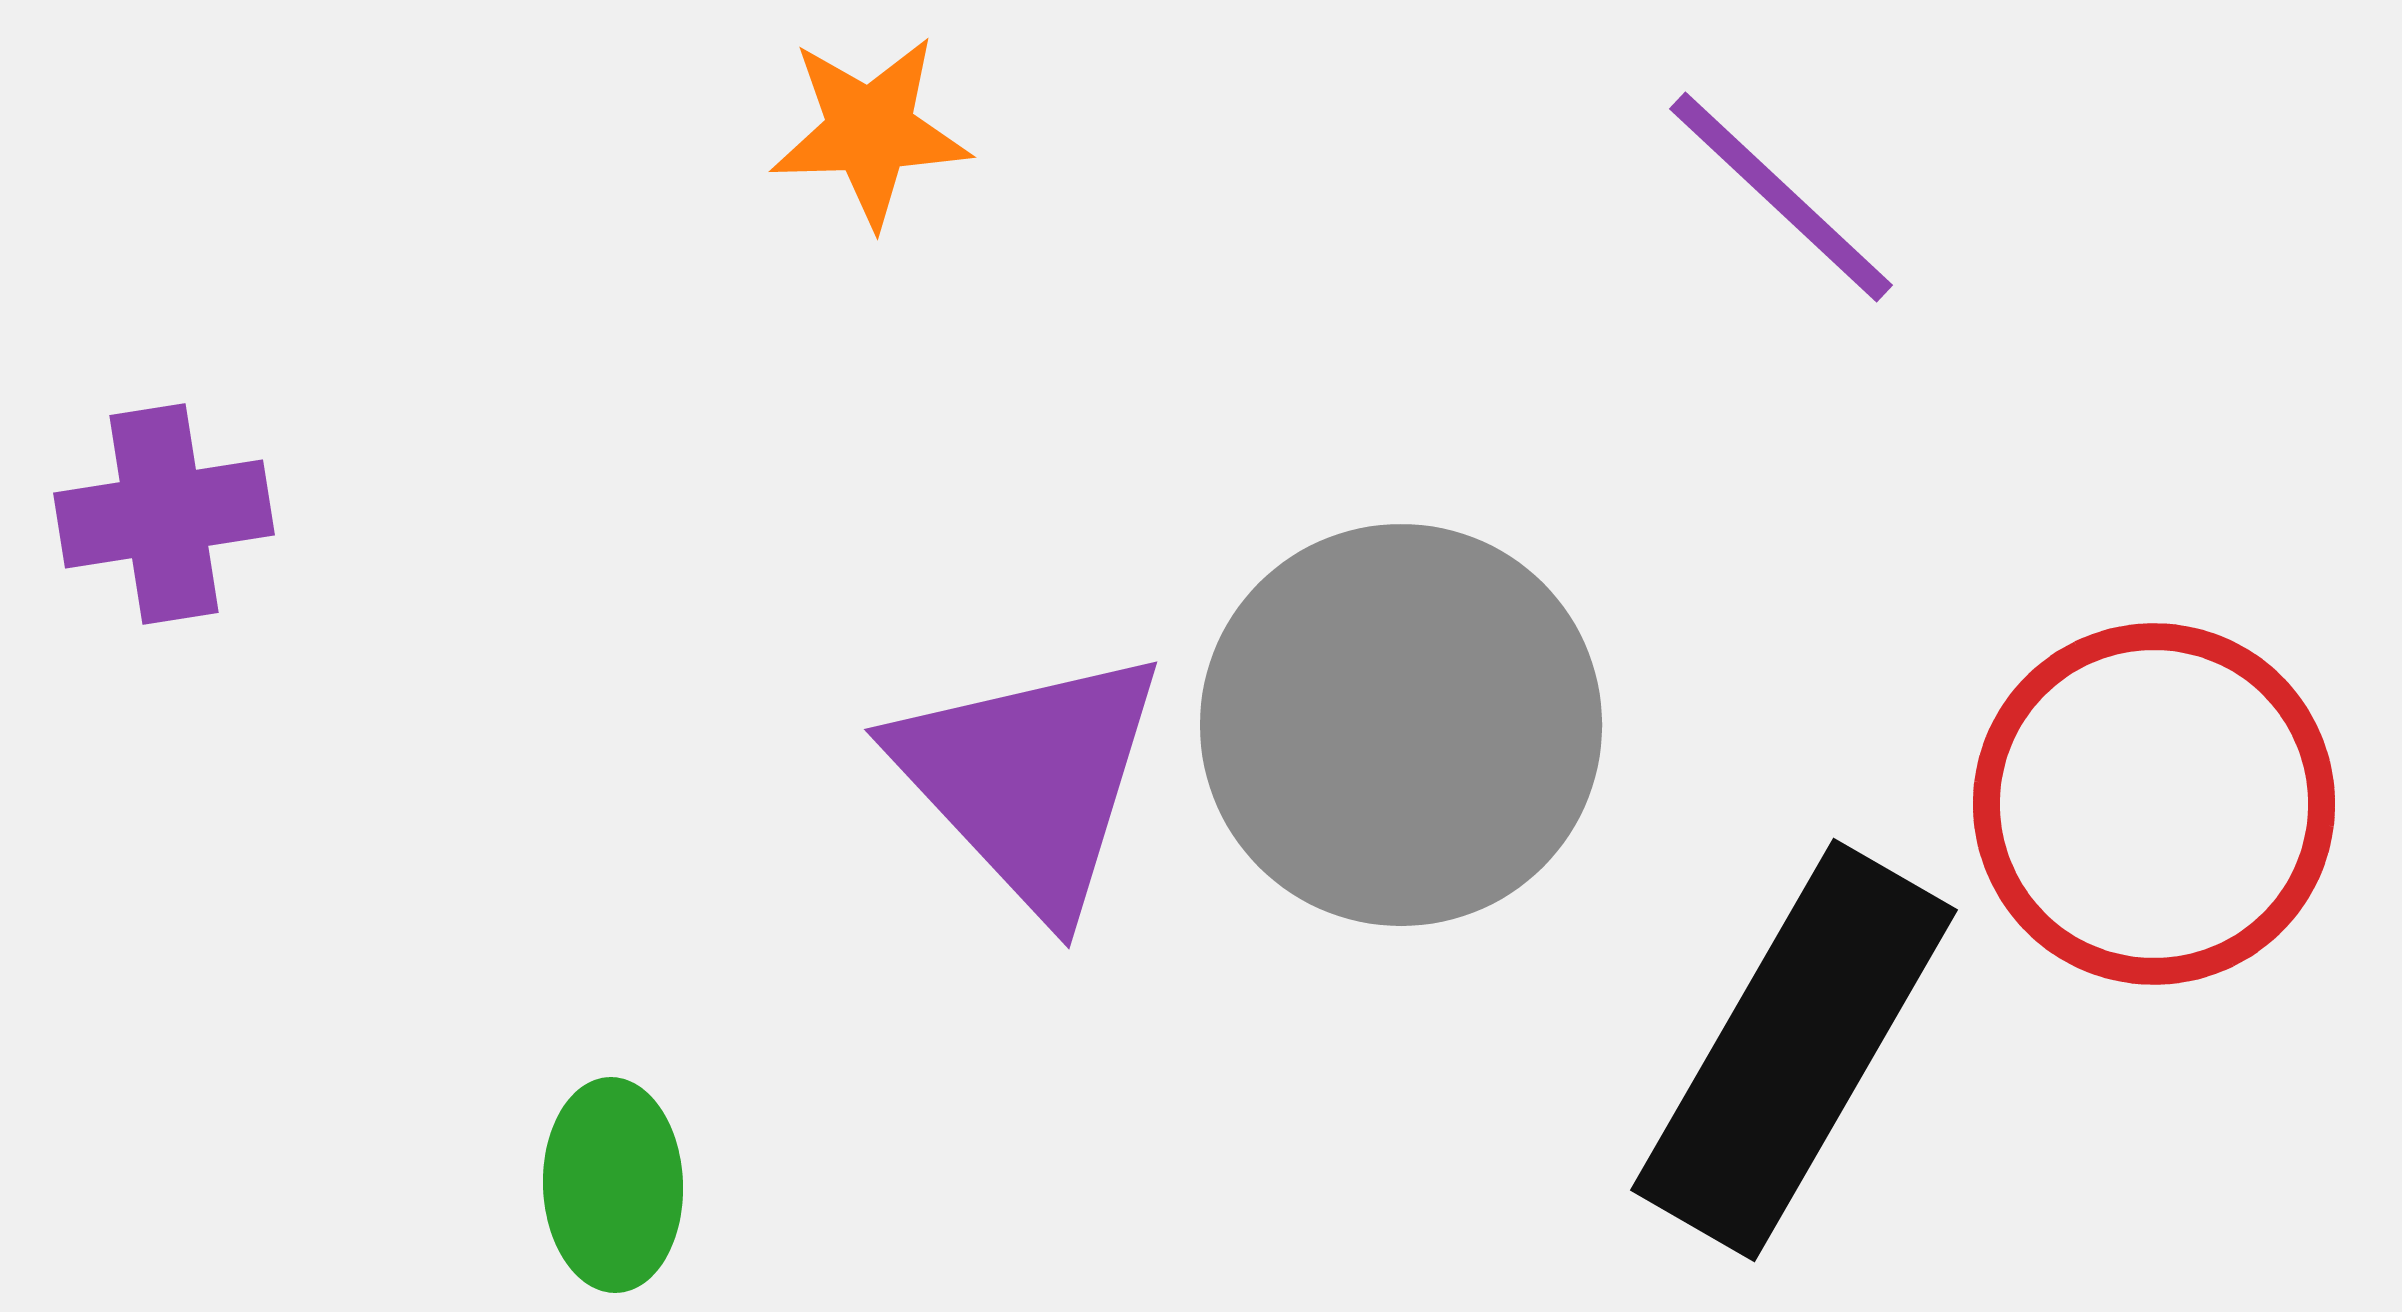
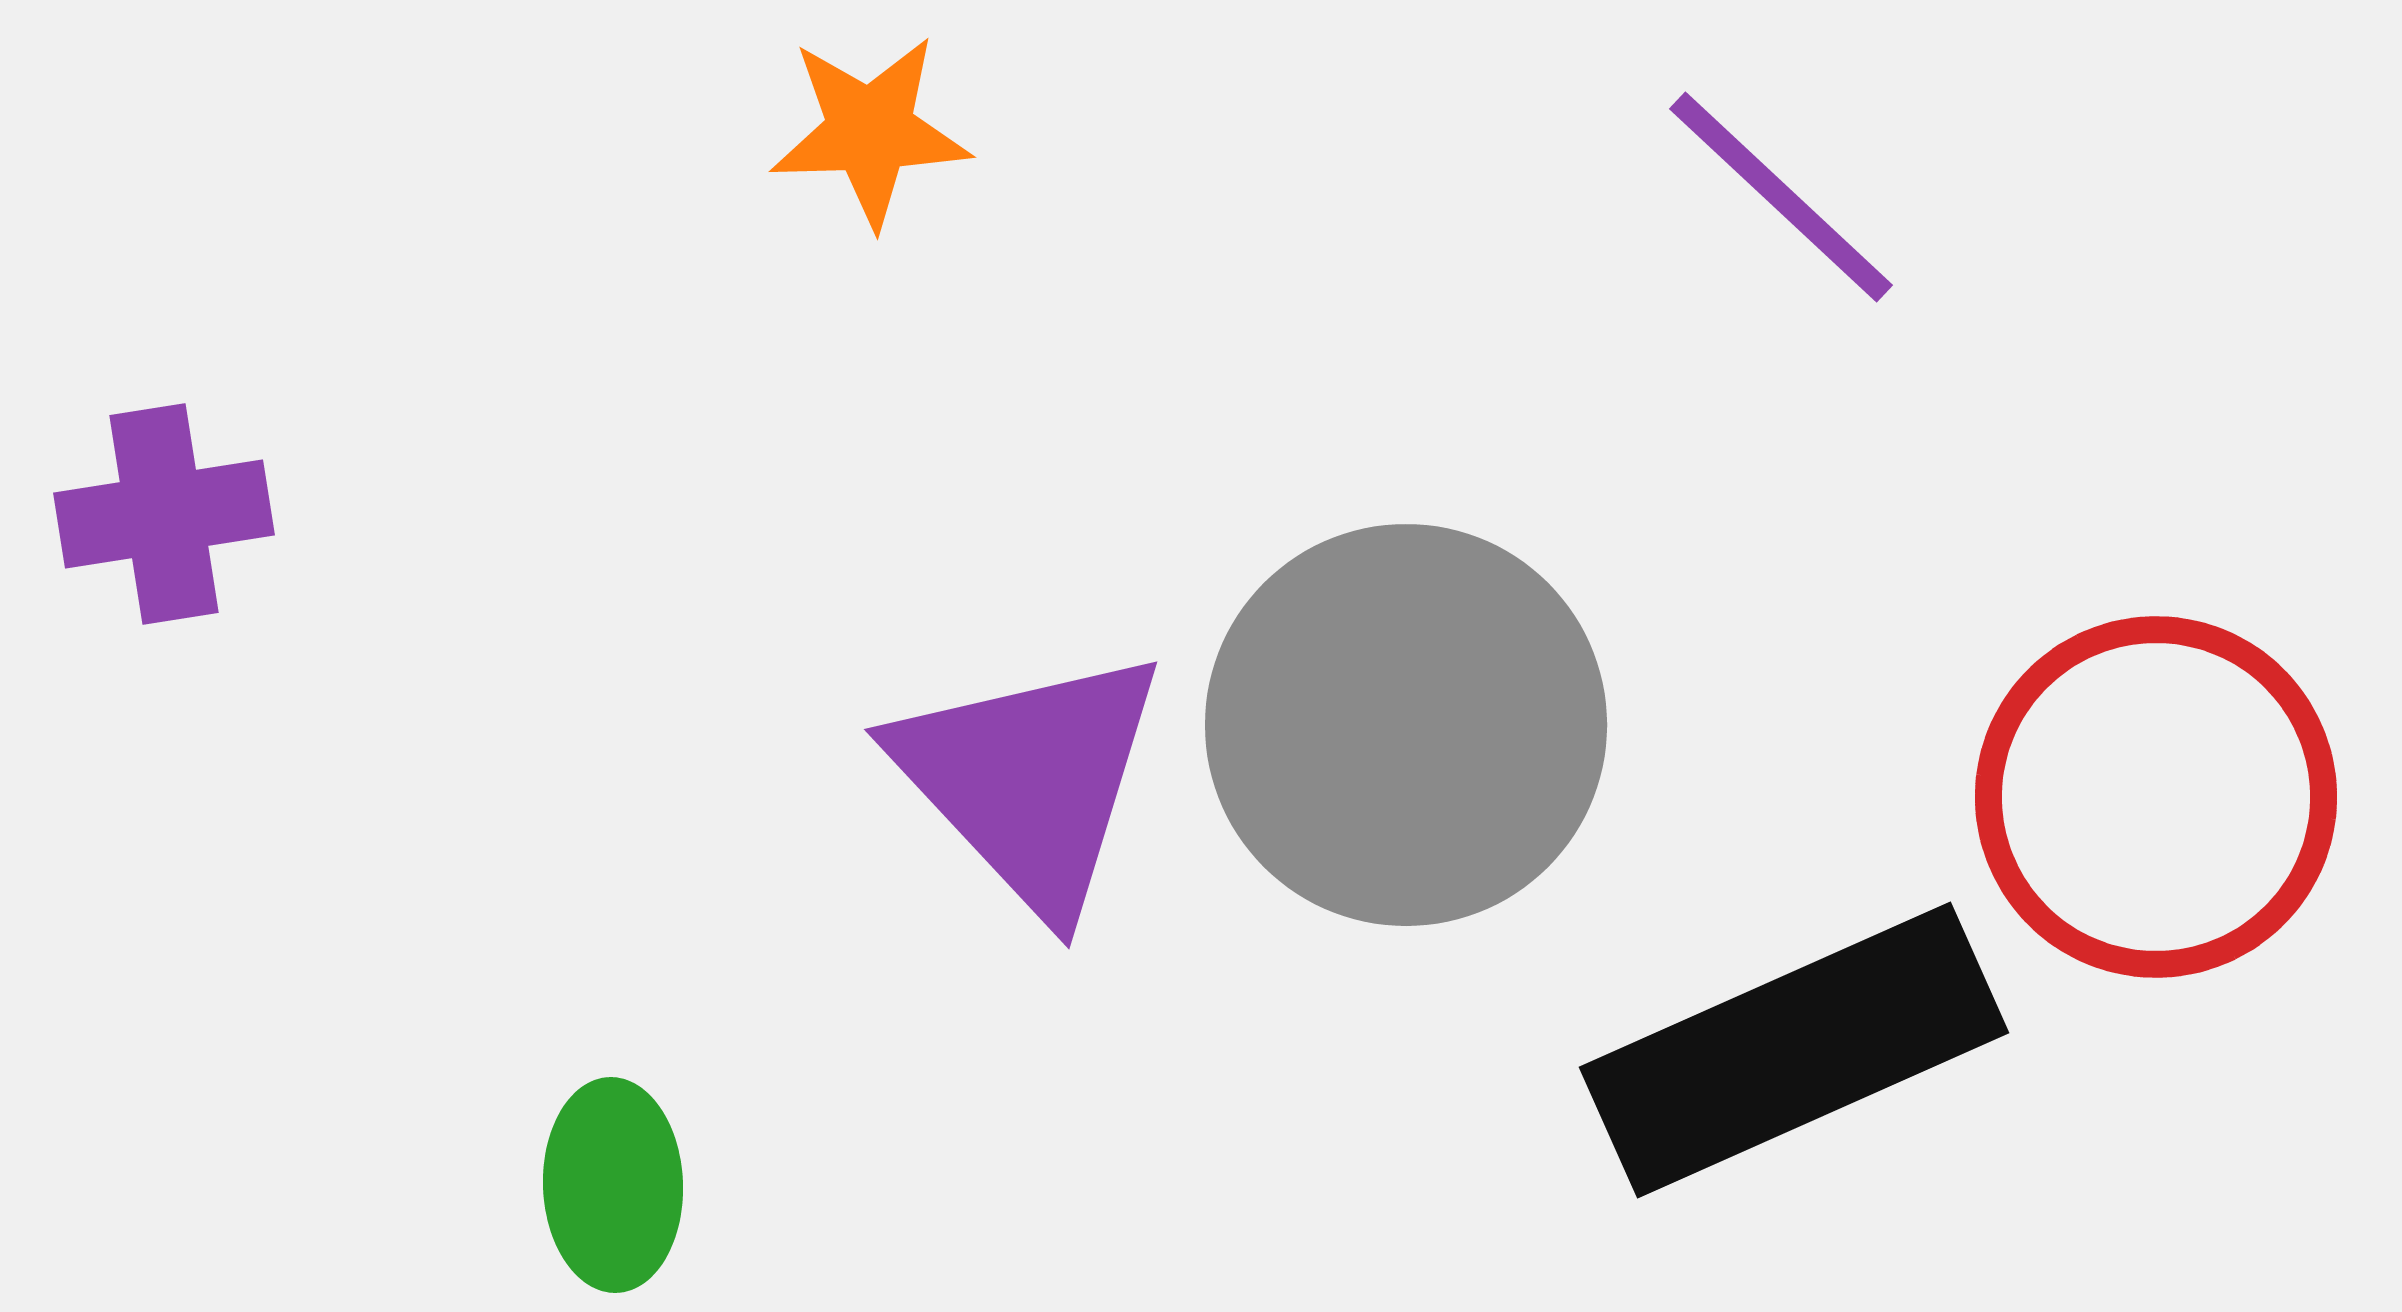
gray circle: moved 5 px right
red circle: moved 2 px right, 7 px up
black rectangle: rotated 36 degrees clockwise
